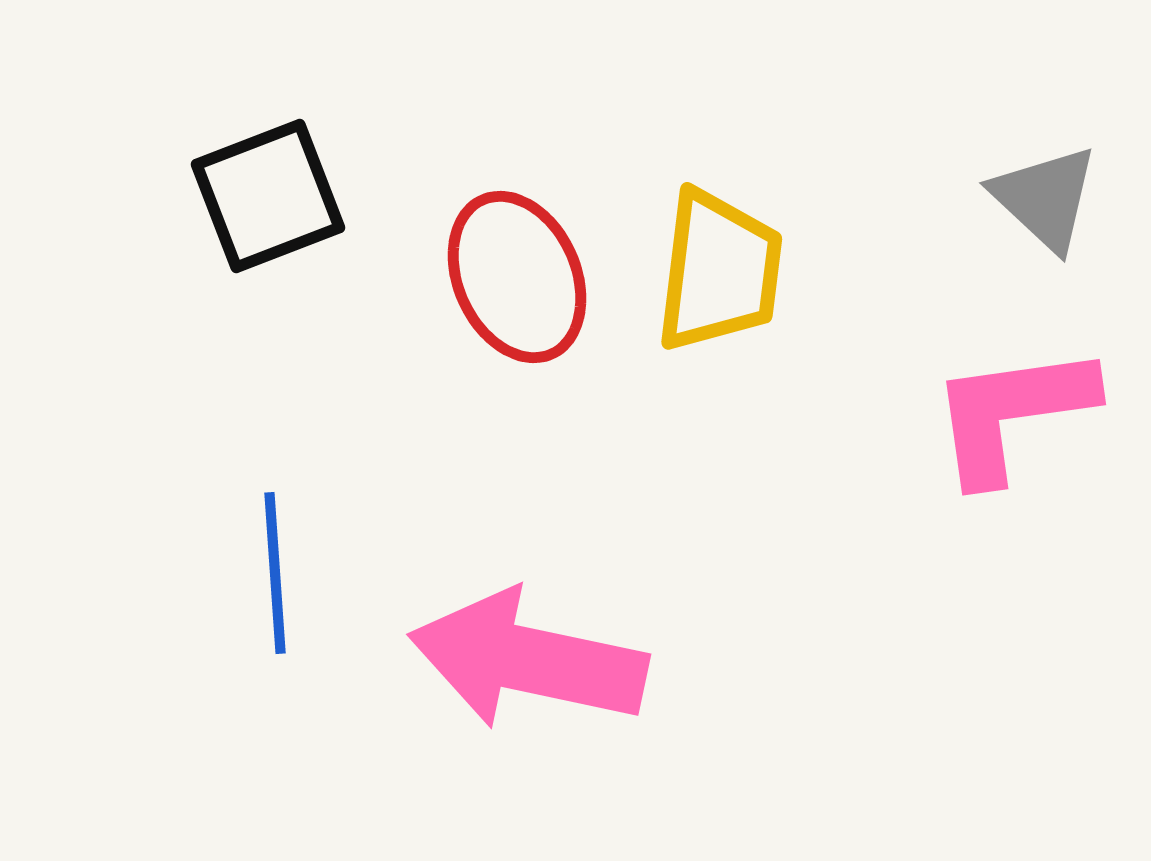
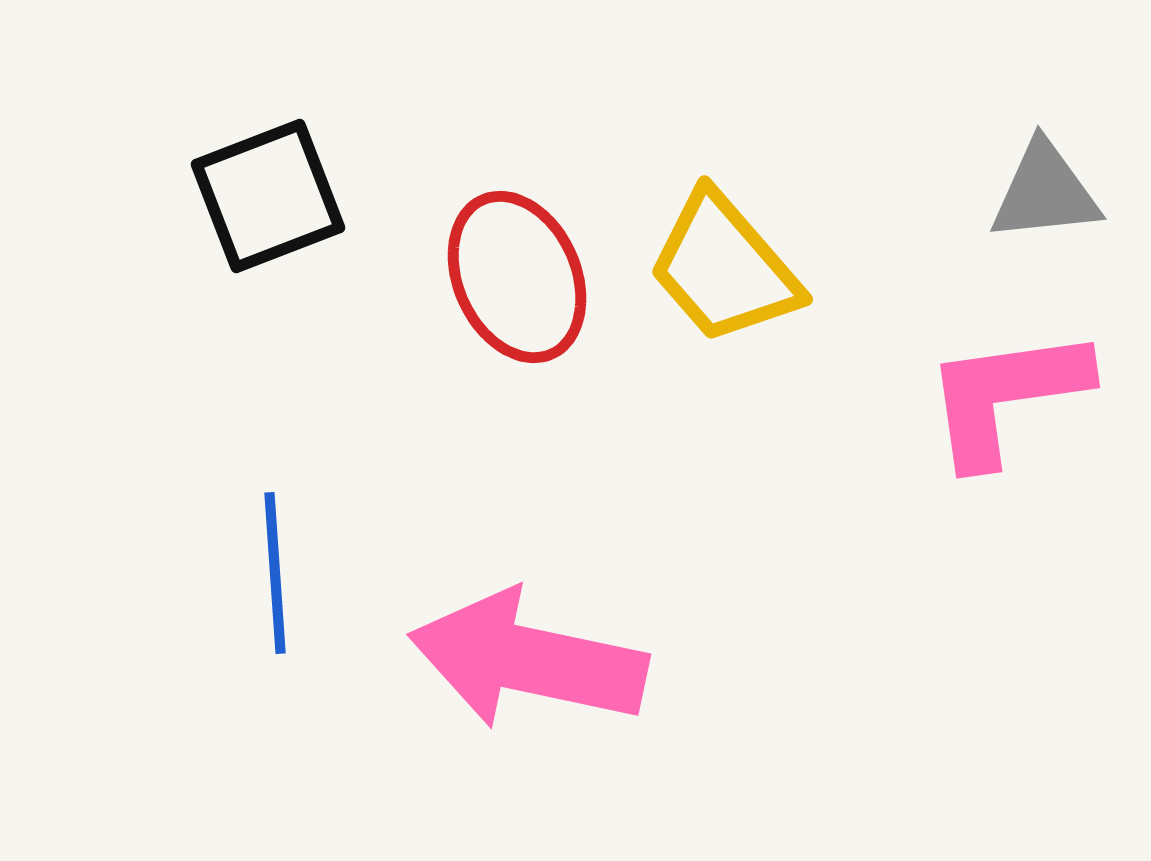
gray triangle: moved 6 px up; rotated 49 degrees counterclockwise
yellow trapezoid: moved 5 px right, 3 px up; rotated 132 degrees clockwise
pink L-shape: moved 6 px left, 17 px up
